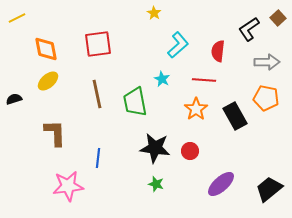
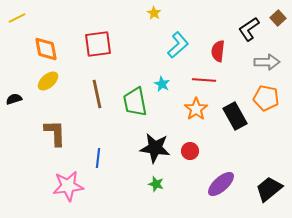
cyan star: moved 5 px down
